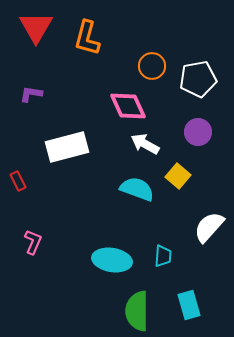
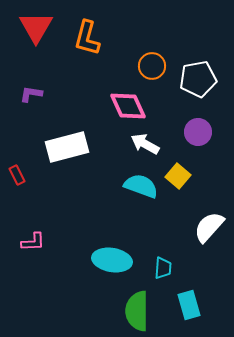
red rectangle: moved 1 px left, 6 px up
cyan semicircle: moved 4 px right, 3 px up
pink L-shape: rotated 65 degrees clockwise
cyan trapezoid: moved 12 px down
